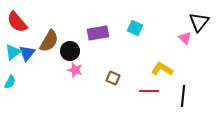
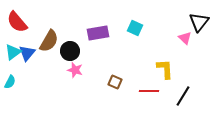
yellow L-shape: moved 3 px right; rotated 55 degrees clockwise
brown square: moved 2 px right, 4 px down
black line: rotated 25 degrees clockwise
